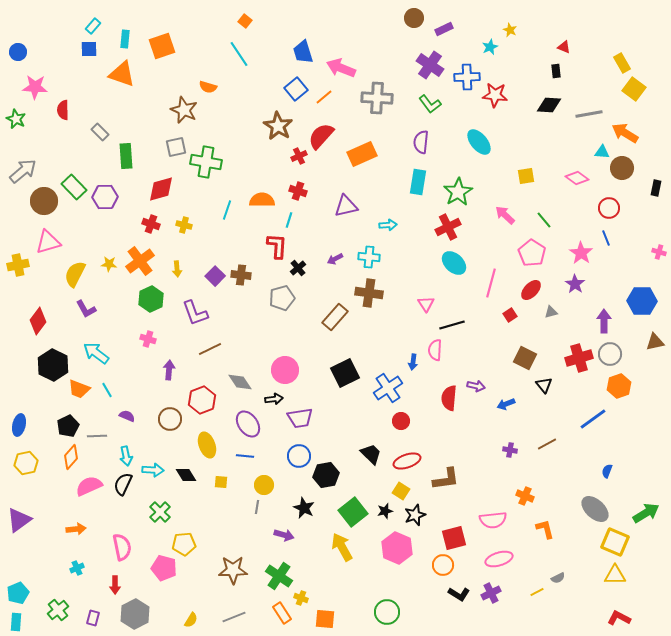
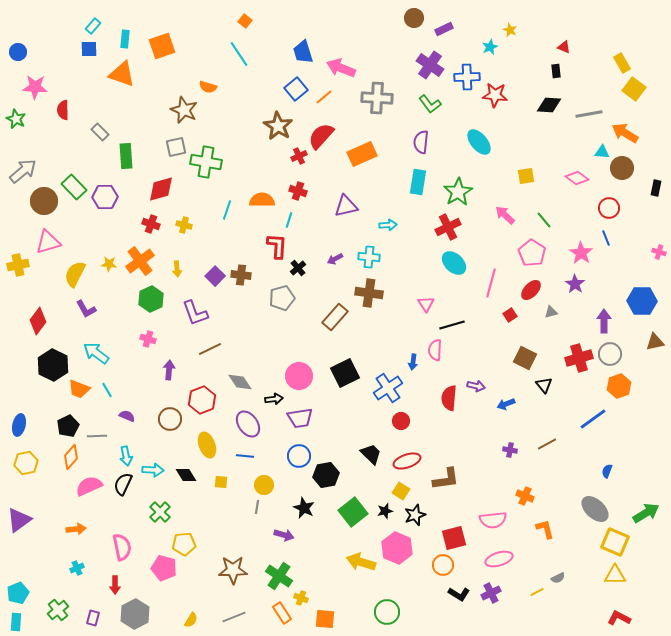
pink circle at (285, 370): moved 14 px right, 6 px down
yellow arrow at (342, 547): moved 19 px right, 15 px down; rotated 44 degrees counterclockwise
